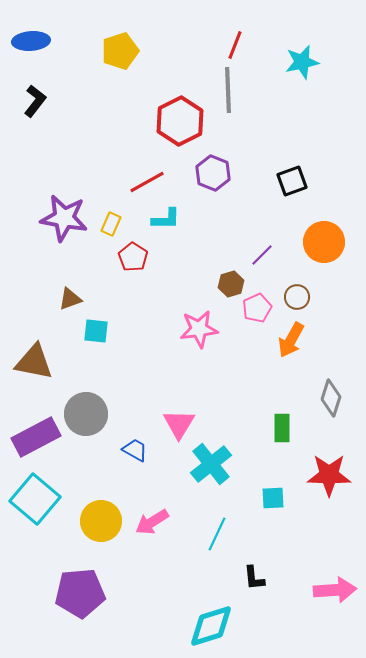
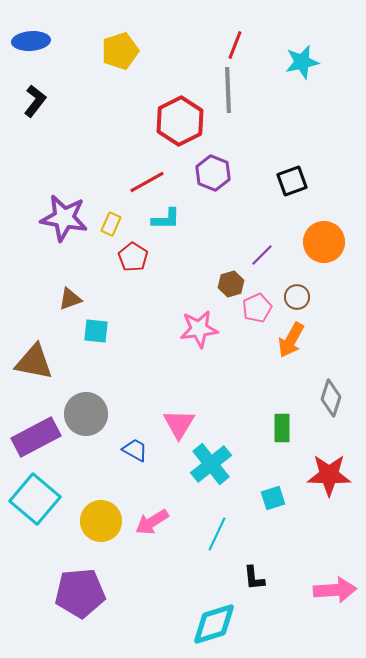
cyan square at (273, 498): rotated 15 degrees counterclockwise
cyan diamond at (211, 626): moved 3 px right, 2 px up
